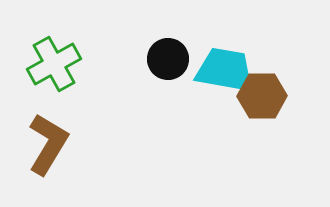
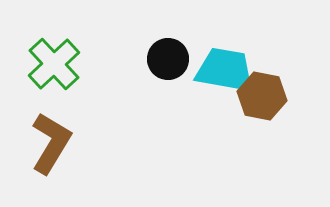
green cross: rotated 14 degrees counterclockwise
brown hexagon: rotated 12 degrees clockwise
brown L-shape: moved 3 px right, 1 px up
